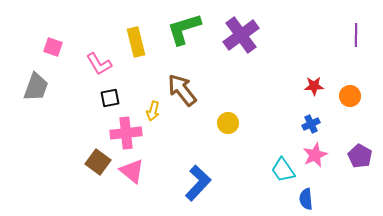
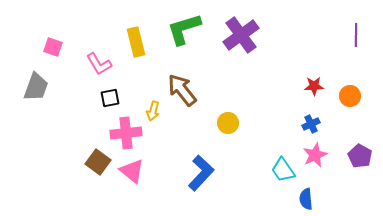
blue L-shape: moved 3 px right, 10 px up
